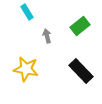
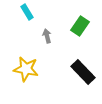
green rectangle: rotated 18 degrees counterclockwise
black rectangle: moved 2 px right, 1 px down
